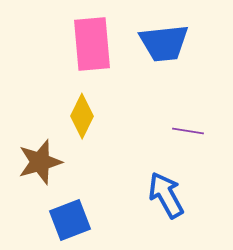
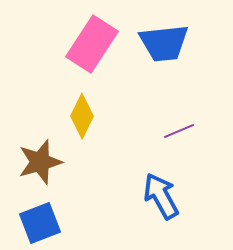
pink rectangle: rotated 38 degrees clockwise
purple line: moved 9 px left; rotated 32 degrees counterclockwise
blue arrow: moved 5 px left, 1 px down
blue square: moved 30 px left, 3 px down
